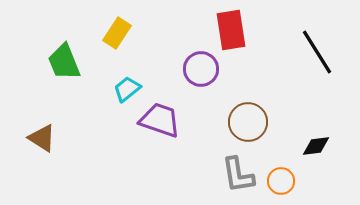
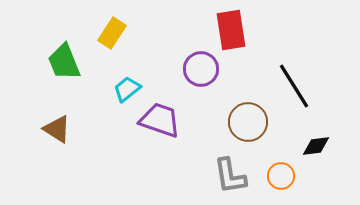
yellow rectangle: moved 5 px left
black line: moved 23 px left, 34 px down
brown triangle: moved 15 px right, 9 px up
gray L-shape: moved 8 px left, 1 px down
orange circle: moved 5 px up
